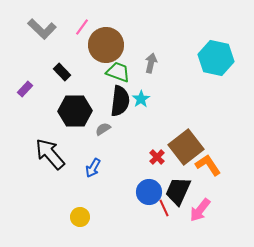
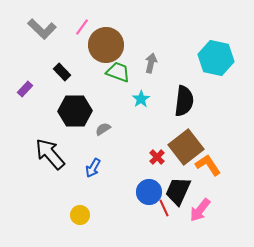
black semicircle: moved 64 px right
yellow circle: moved 2 px up
